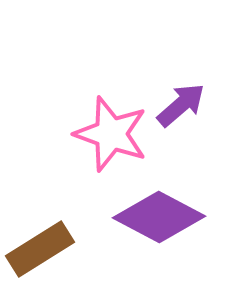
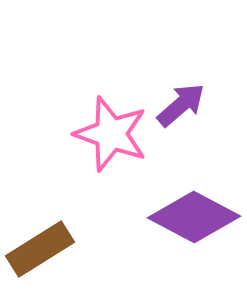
purple diamond: moved 35 px right
